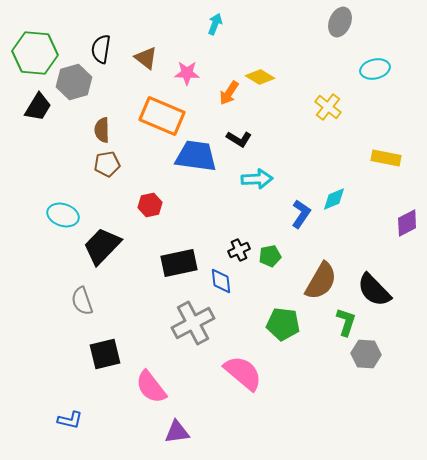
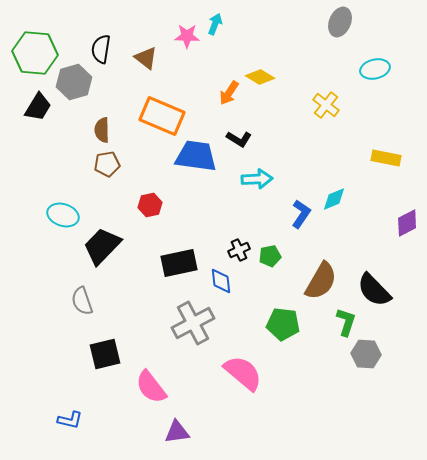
pink star at (187, 73): moved 37 px up
yellow cross at (328, 107): moved 2 px left, 2 px up
